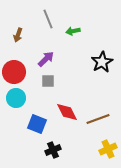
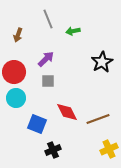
yellow cross: moved 1 px right
